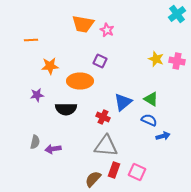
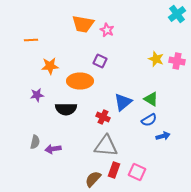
blue semicircle: rotated 126 degrees clockwise
